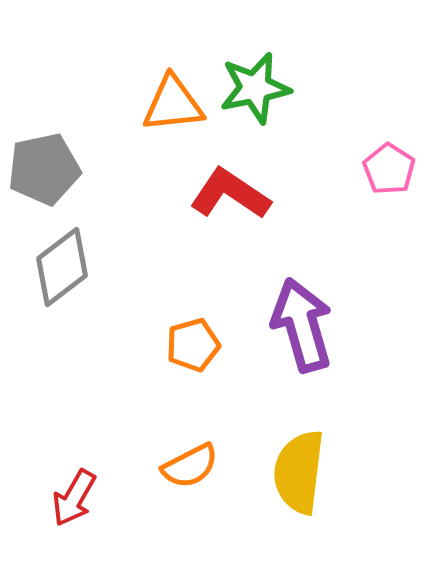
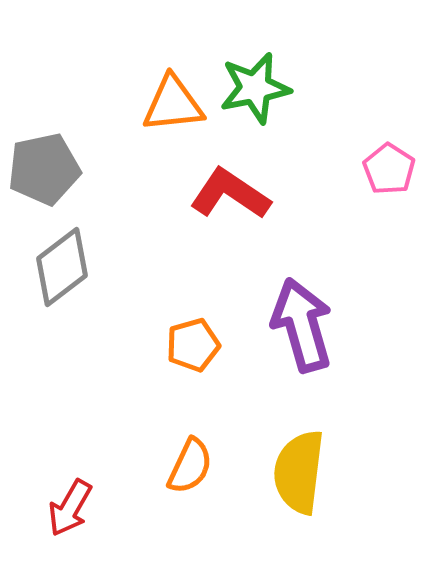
orange semicircle: rotated 38 degrees counterclockwise
red arrow: moved 4 px left, 10 px down
